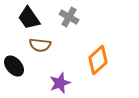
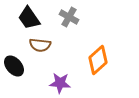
purple star: rotated 25 degrees clockwise
